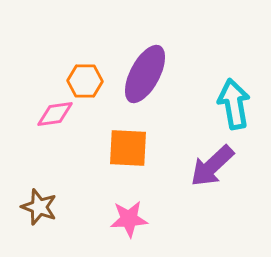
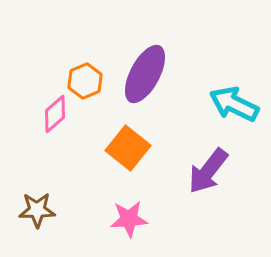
orange hexagon: rotated 24 degrees counterclockwise
cyan arrow: rotated 54 degrees counterclockwise
pink diamond: rotated 33 degrees counterclockwise
orange square: rotated 36 degrees clockwise
purple arrow: moved 4 px left, 5 px down; rotated 9 degrees counterclockwise
brown star: moved 2 px left, 3 px down; rotated 21 degrees counterclockwise
